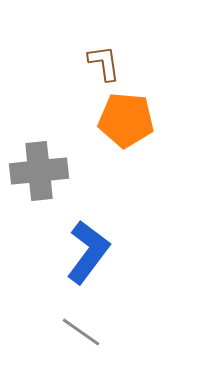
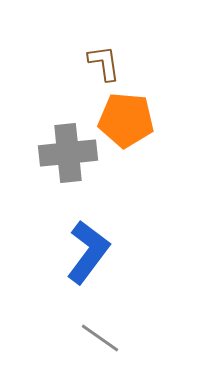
gray cross: moved 29 px right, 18 px up
gray line: moved 19 px right, 6 px down
